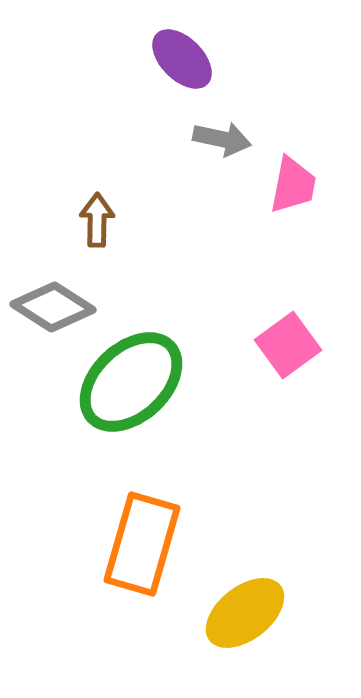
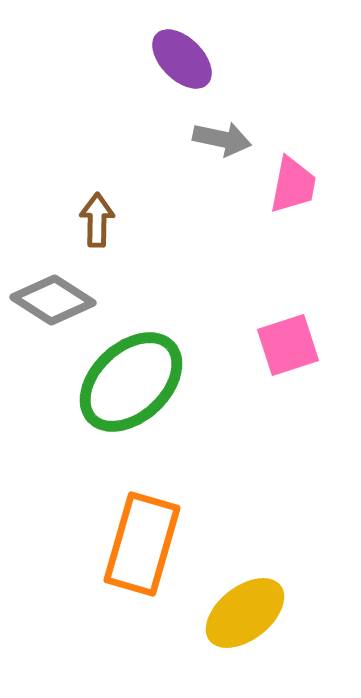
gray diamond: moved 7 px up
pink square: rotated 18 degrees clockwise
